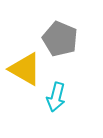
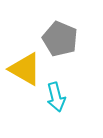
cyan arrow: rotated 28 degrees counterclockwise
